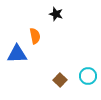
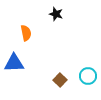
orange semicircle: moved 9 px left, 3 px up
blue triangle: moved 3 px left, 9 px down
